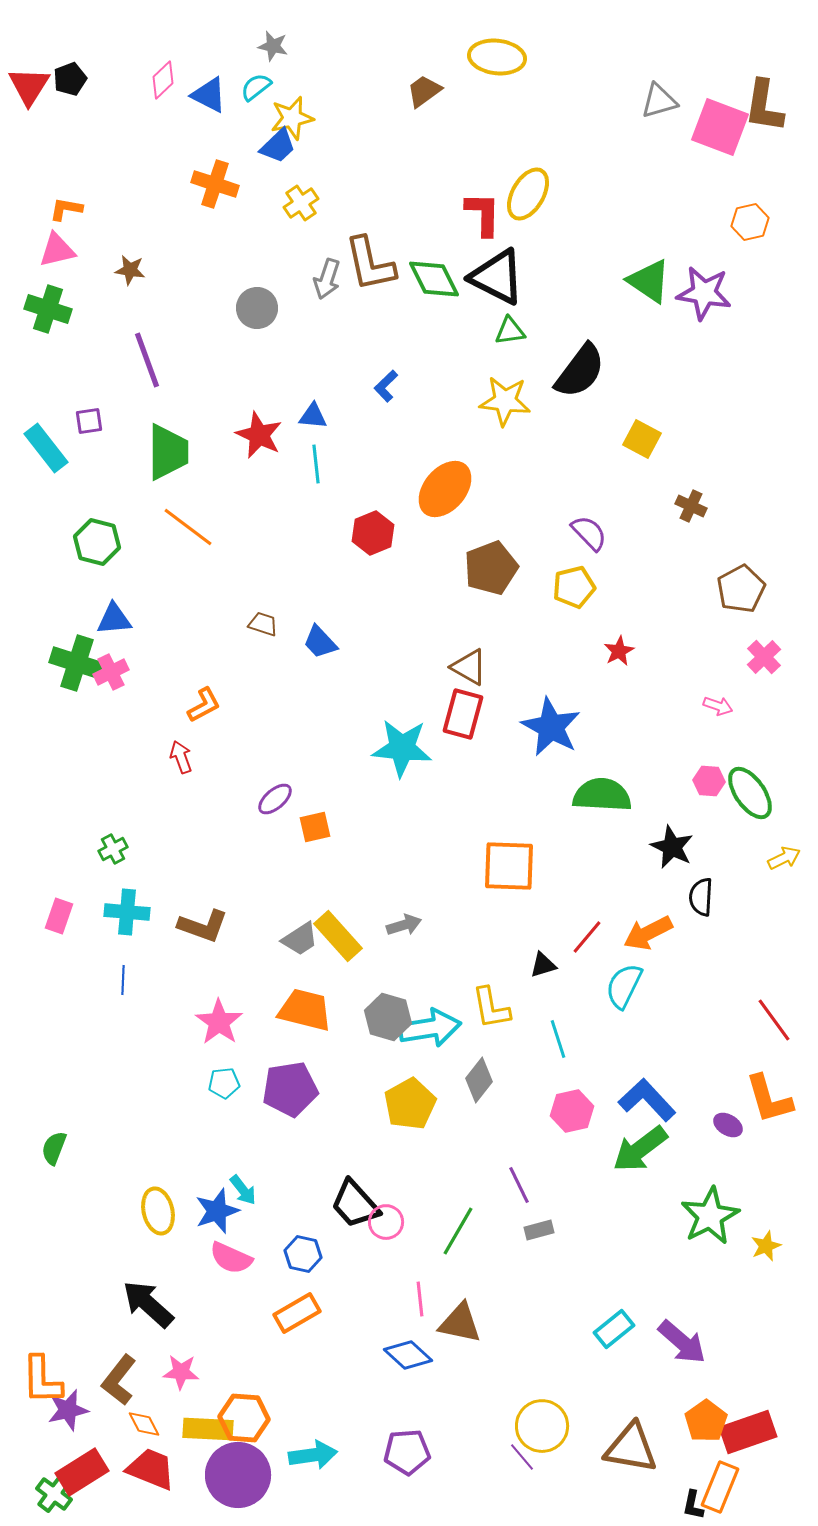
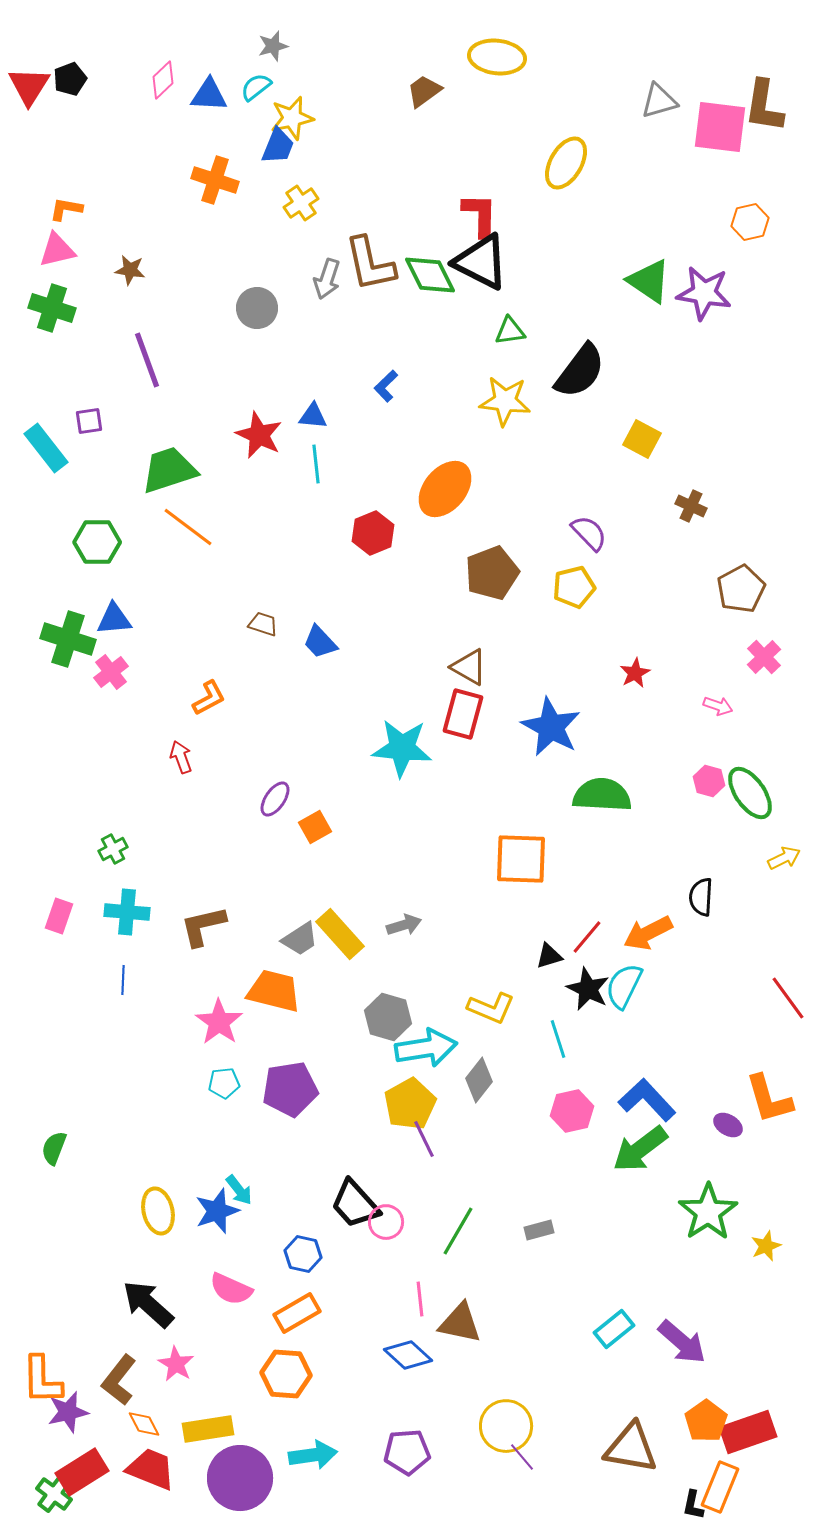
gray star at (273, 46): rotated 28 degrees counterclockwise
blue triangle at (209, 95): rotated 24 degrees counterclockwise
pink square at (720, 127): rotated 14 degrees counterclockwise
blue trapezoid at (278, 146): rotated 24 degrees counterclockwise
orange cross at (215, 184): moved 4 px up
yellow ellipse at (528, 194): moved 38 px right, 31 px up
red L-shape at (483, 214): moved 3 px left, 1 px down
black triangle at (497, 277): moved 16 px left, 15 px up
green diamond at (434, 279): moved 4 px left, 4 px up
green cross at (48, 309): moved 4 px right, 1 px up
green trapezoid at (168, 452): moved 1 px right, 18 px down; rotated 108 degrees counterclockwise
green hexagon at (97, 542): rotated 15 degrees counterclockwise
brown pentagon at (491, 568): moved 1 px right, 5 px down
red star at (619, 651): moved 16 px right, 22 px down
green cross at (77, 663): moved 9 px left, 24 px up
pink cross at (111, 672): rotated 12 degrees counterclockwise
orange L-shape at (204, 705): moved 5 px right, 7 px up
pink hexagon at (709, 781): rotated 12 degrees clockwise
purple ellipse at (275, 799): rotated 15 degrees counterclockwise
orange square at (315, 827): rotated 16 degrees counterclockwise
black star at (672, 847): moved 84 px left, 142 px down
orange square at (509, 866): moved 12 px right, 7 px up
brown L-shape at (203, 926): rotated 147 degrees clockwise
yellow rectangle at (338, 936): moved 2 px right, 2 px up
black triangle at (543, 965): moved 6 px right, 9 px up
yellow L-shape at (491, 1008): rotated 57 degrees counterclockwise
orange trapezoid at (305, 1010): moved 31 px left, 19 px up
red line at (774, 1020): moved 14 px right, 22 px up
cyan arrow at (430, 1028): moved 4 px left, 20 px down
purple line at (519, 1185): moved 95 px left, 46 px up
cyan arrow at (243, 1190): moved 4 px left
green star at (710, 1216): moved 2 px left, 4 px up; rotated 6 degrees counterclockwise
pink semicircle at (231, 1258): moved 31 px down
pink star at (181, 1372): moved 5 px left, 8 px up; rotated 27 degrees clockwise
purple star at (68, 1410): moved 2 px down
orange hexagon at (244, 1418): moved 42 px right, 44 px up
yellow circle at (542, 1426): moved 36 px left
yellow rectangle at (208, 1429): rotated 12 degrees counterclockwise
purple circle at (238, 1475): moved 2 px right, 3 px down
